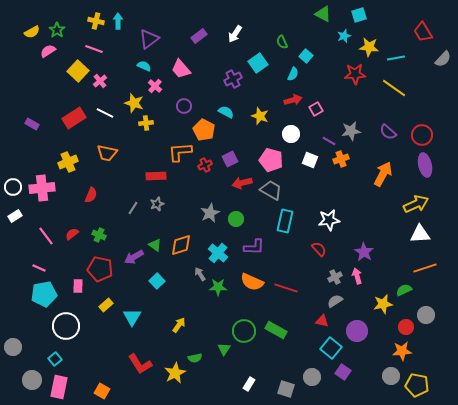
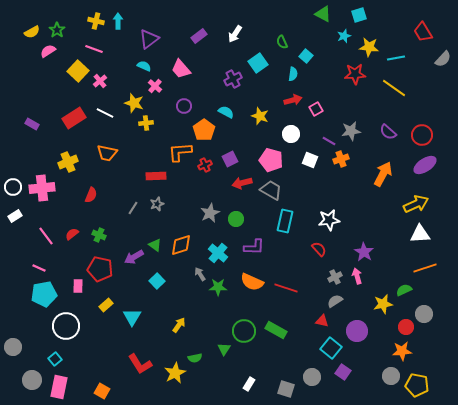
cyan semicircle at (293, 74): rotated 16 degrees counterclockwise
orange pentagon at (204, 130): rotated 10 degrees clockwise
purple ellipse at (425, 165): rotated 70 degrees clockwise
gray circle at (426, 315): moved 2 px left, 1 px up
